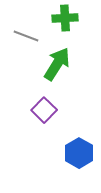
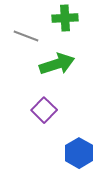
green arrow: rotated 40 degrees clockwise
